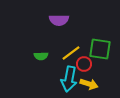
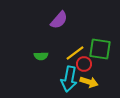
purple semicircle: rotated 48 degrees counterclockwise
yellow line: moved 4 px right
yellow arrow: moved 2 px up
